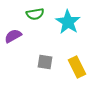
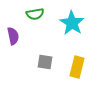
cyan star: moved 4 px right, 1 px down
purple semicircle: rotated 108 degrees clockwise
yellow rectangle: rotated 40 degrees clockwise
